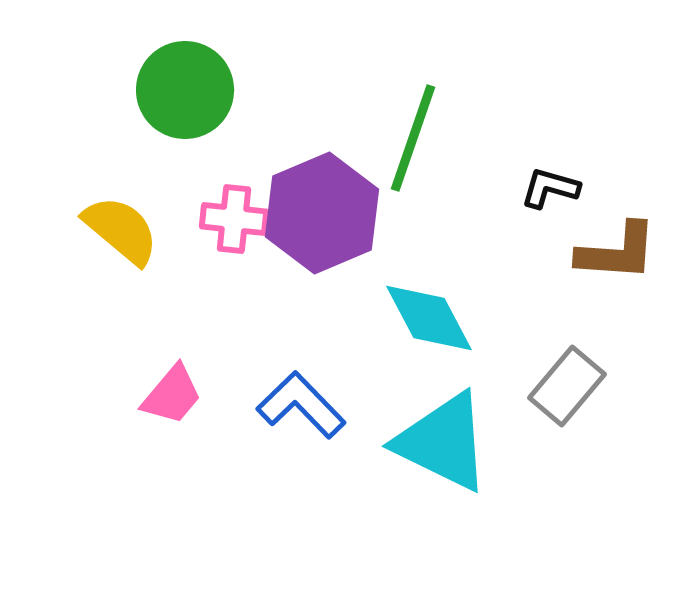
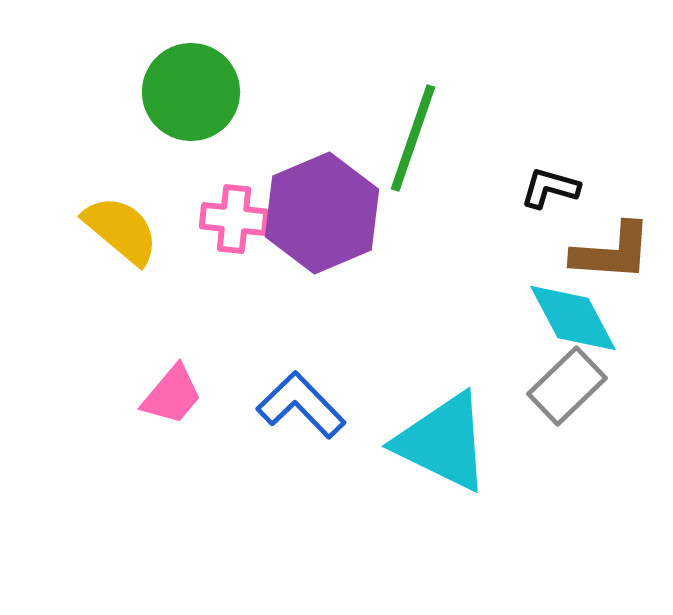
green circle: moved 6 px right, 2 px down
brown L-shape: moved 5 px left
cyan diamond: moved 144 px right
gray rectangle: rotated 6 degrees clockwise
